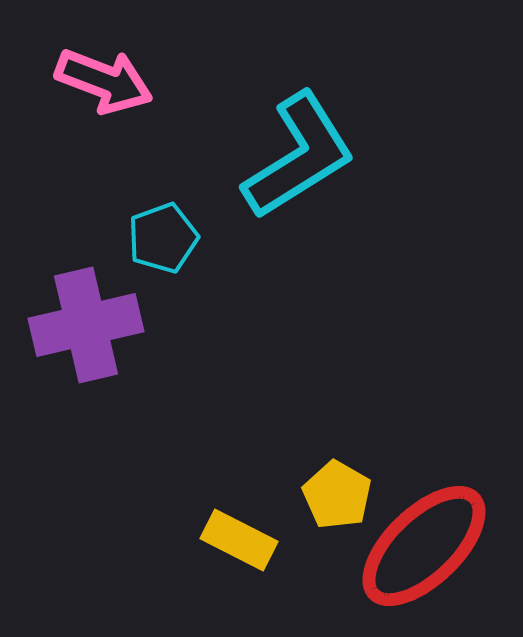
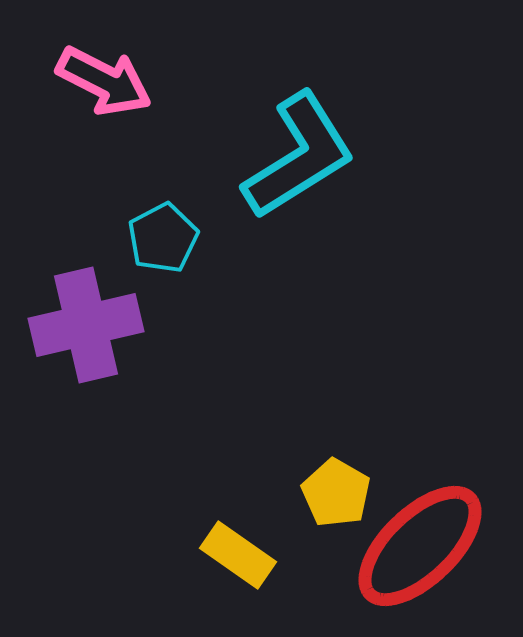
pink arrow: rotated 6 degrees clockwise
cyan pentagon: rotated 8 degrees counterclockwise
yellow pentagon: moved 1 px left, 2 px up
yellow rectangle: moved 1 px left, 15 px down; rotated 8 degrees clockwise
red ellipse: moved 4 px left
